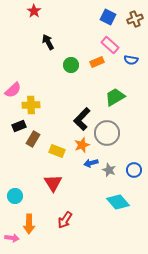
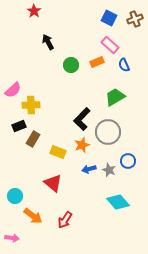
blue square: moved 1 px right, 1 px down
blue semicircle: moved 7 px left, 5 px down; rotated 56 degrees clockwise
gray circle: moved 1 px right, 1 px up
yellow rectangle: moved 1 px right, 1 px down
blue arrow: moved 2 px left, 6 px down
blue circle: moved 6 px left, 9 px up
red triangle: rotated 18 degrees counterclockwise
orange arrow: moved 4 px right, 8 px up; rotated 54 degrees counterclockwise
